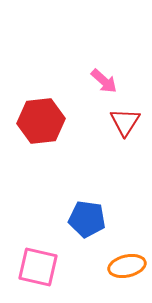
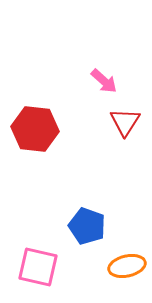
red hexagon: moved 6 px left, 8 px down; rotated 12 degrees clockwise
blue pentagon: moved 7 px down; rotated 12 degrees clockwise
